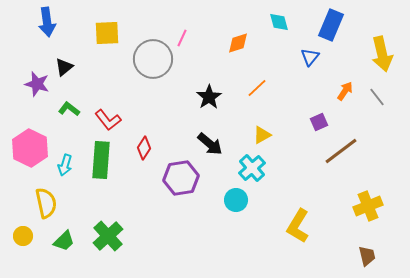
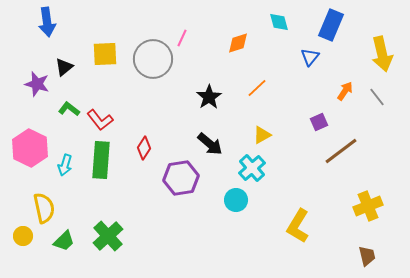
yellow square: moved 2 px left, 21 px down
red L-shape: moved 8 px left
yellow semicircle: moved 2 px left, 5 px down
